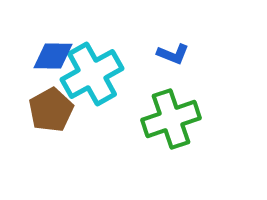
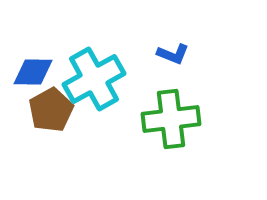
blue diamond: moved 20 px left, 16 px down
cyan cross: moved 2 px right, 5 px down
green cross: rotated 12 degrees clockwise
